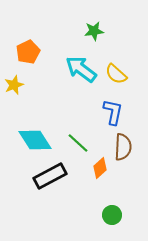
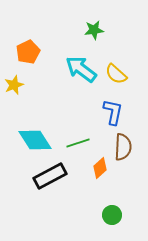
green star: moved 1 px up
green line: rotated 60 degrees counterclockwise
